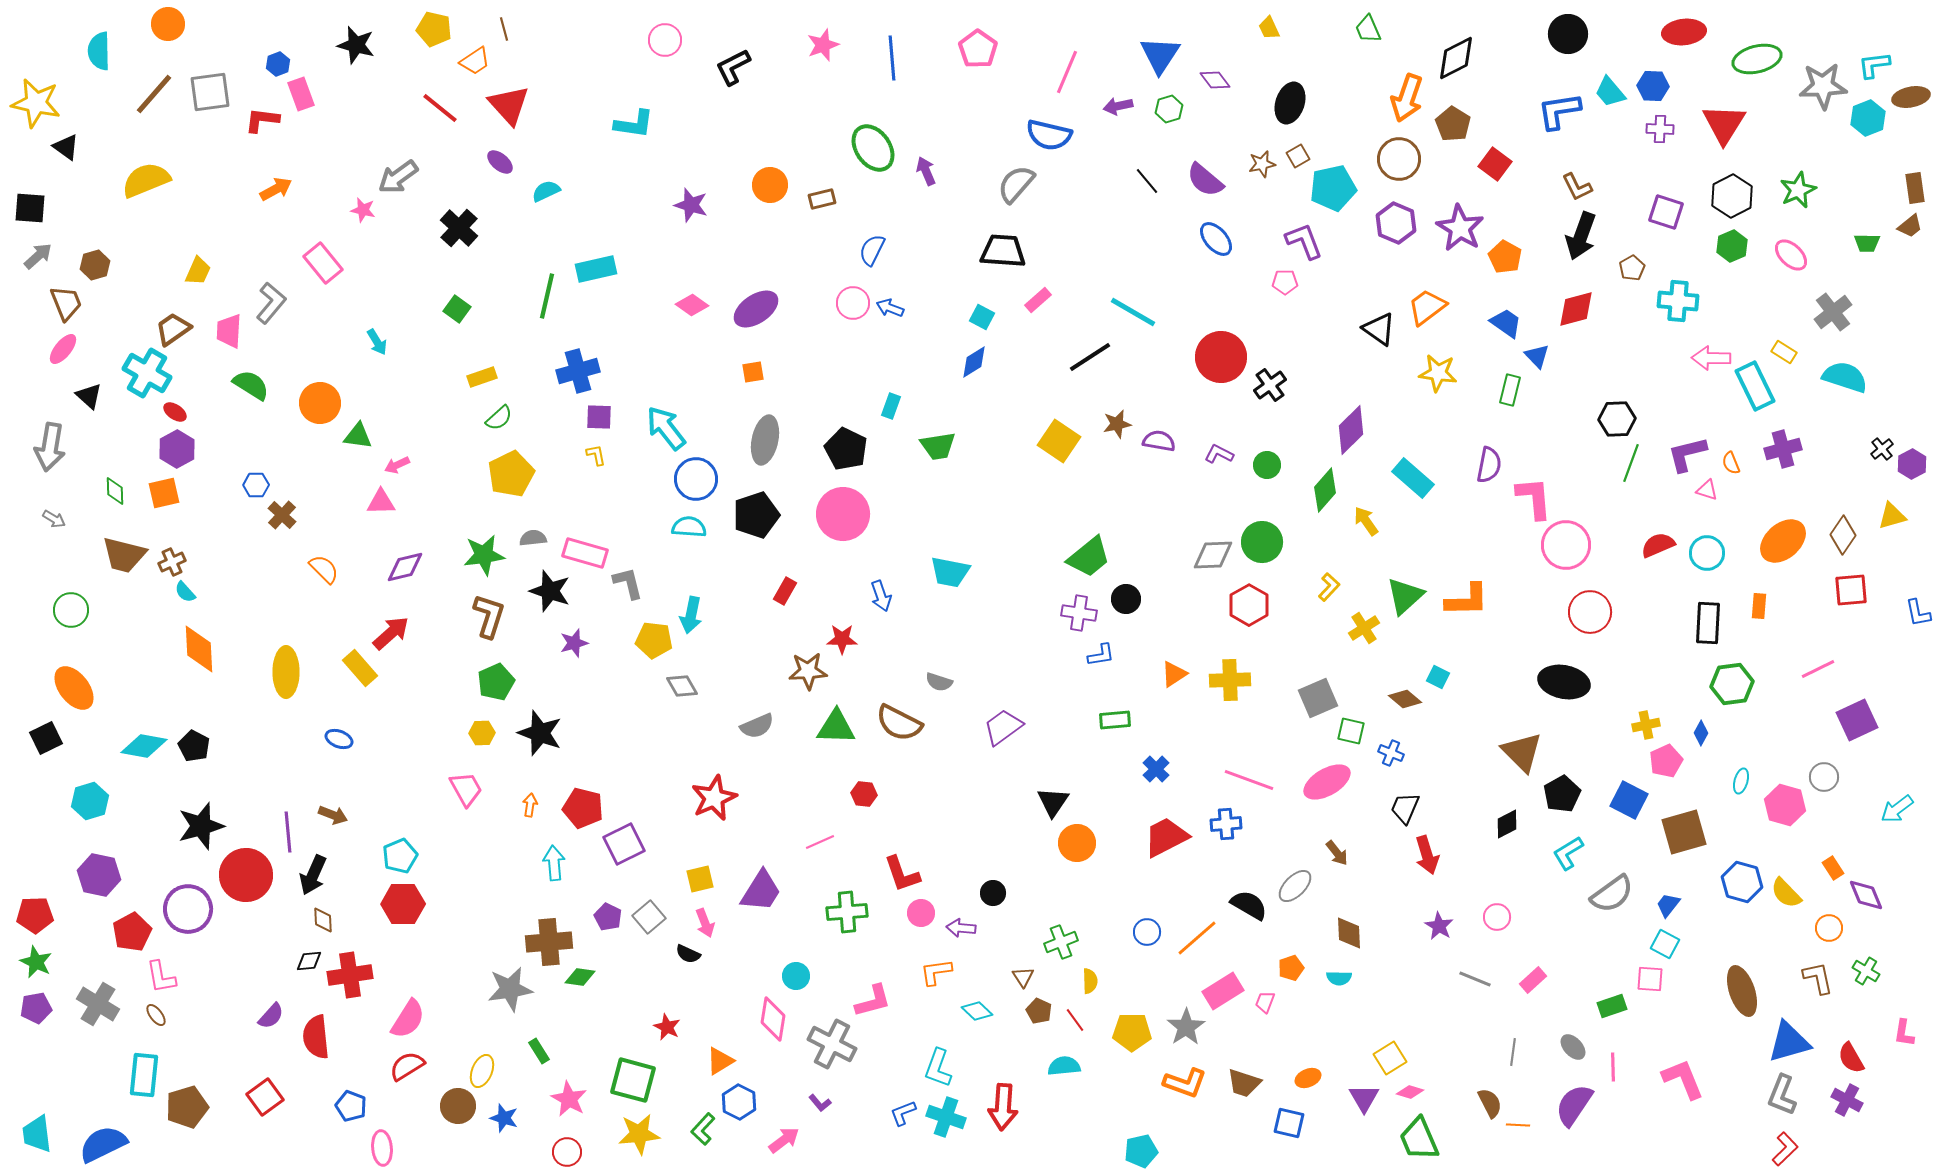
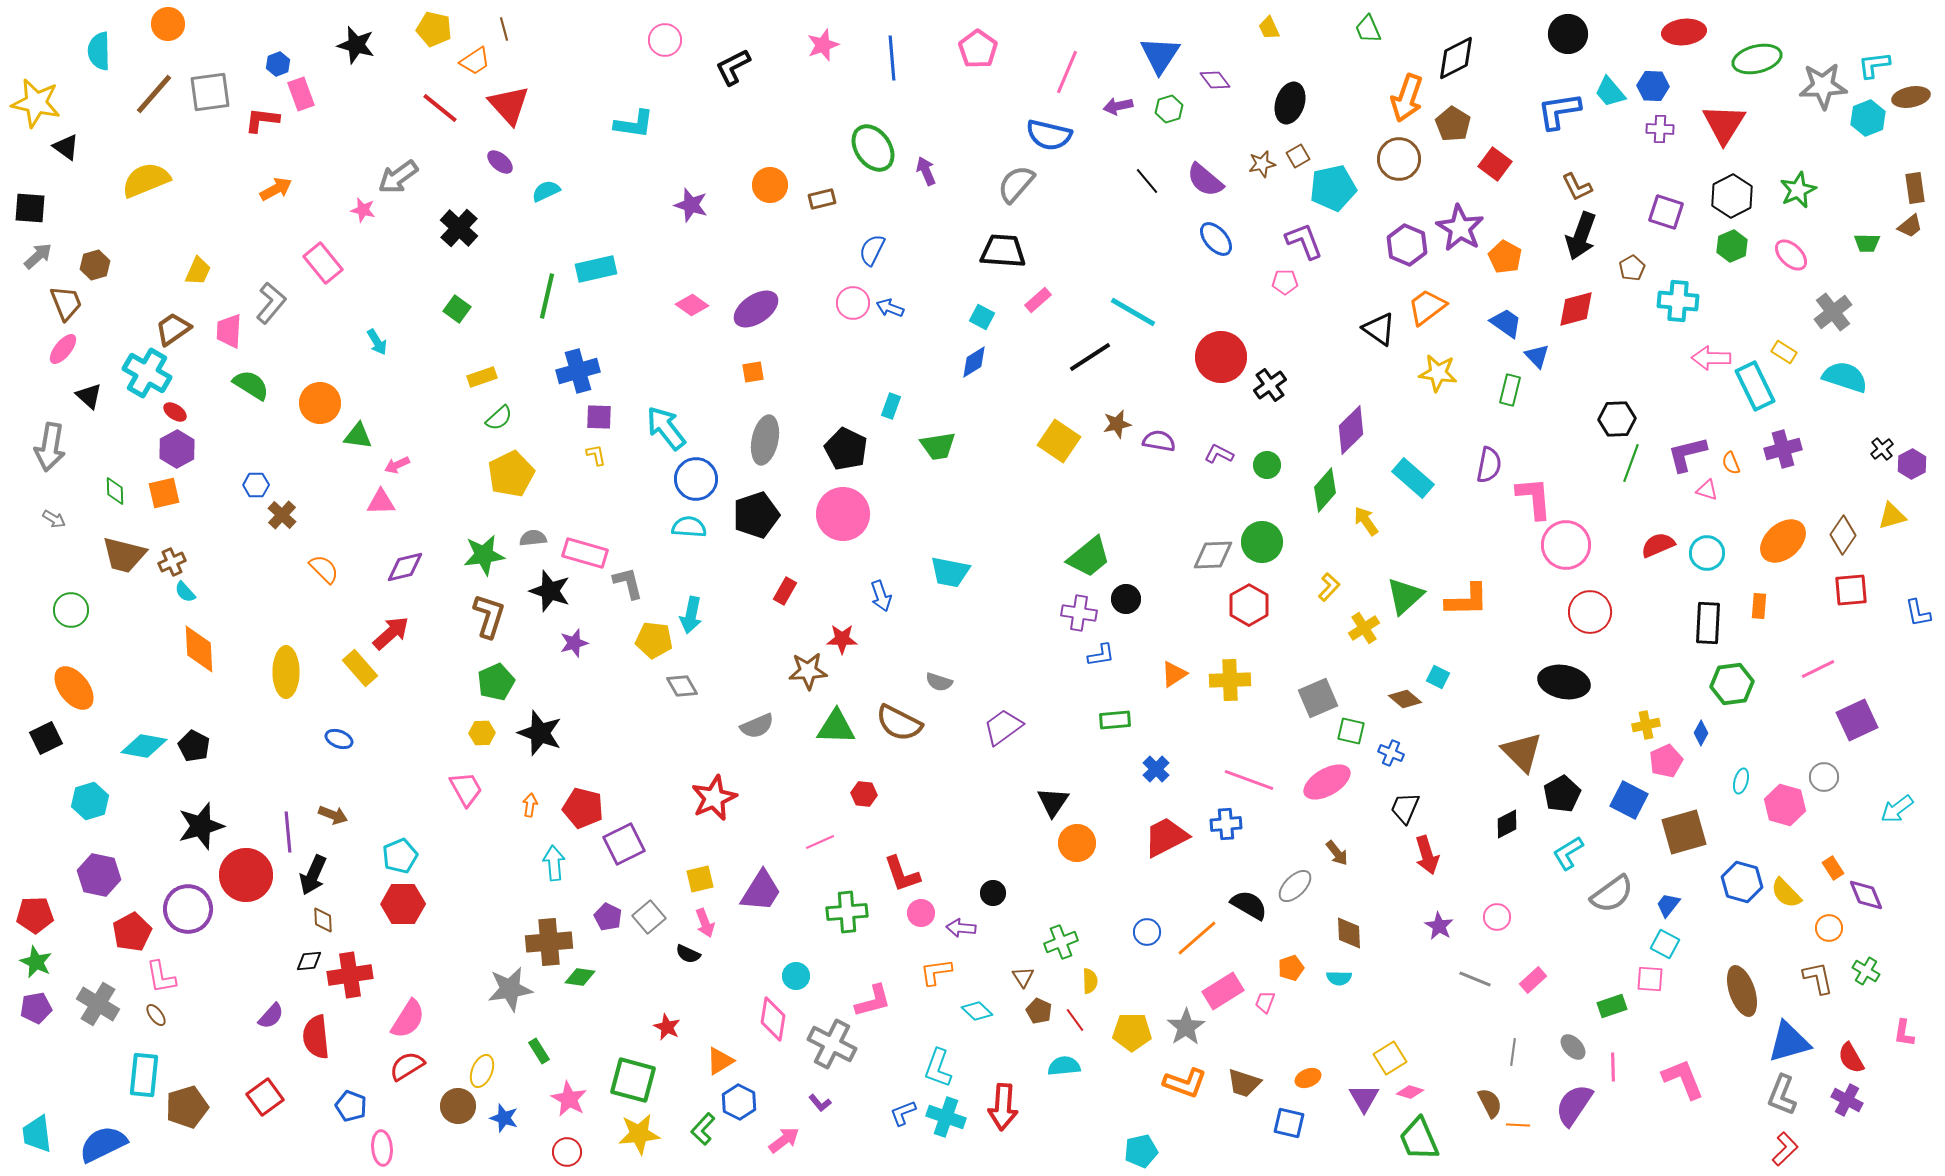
purple hexagon at (1396, 223): moved 11 px right, 22 px down
